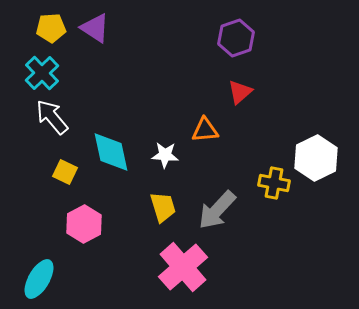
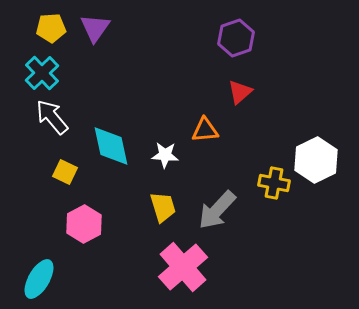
purple triangle: rotated 32 degrees clockwise
cyan diamond: moved 6 px up
white hexagon: moved 2 px down
